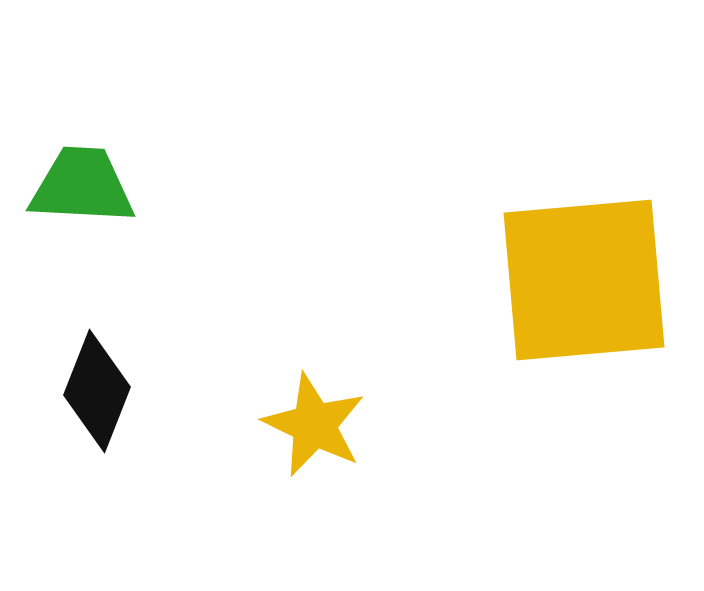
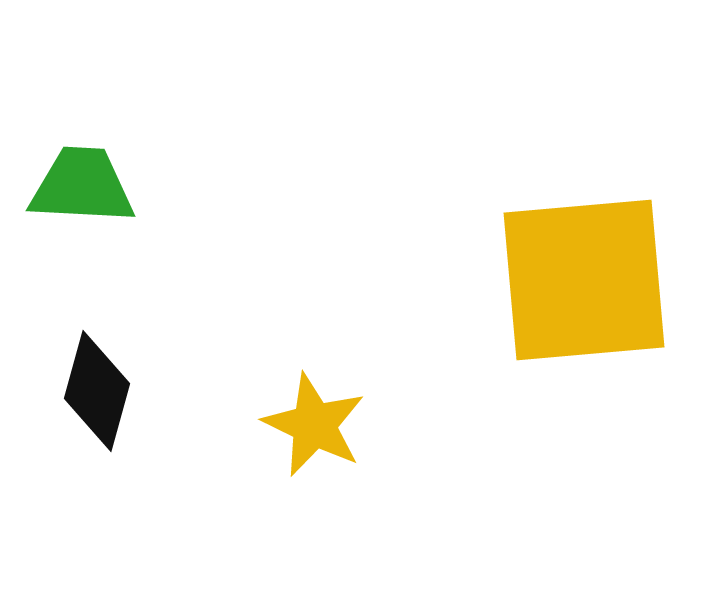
black diamond: rotated 6 degrees counterclockwise
